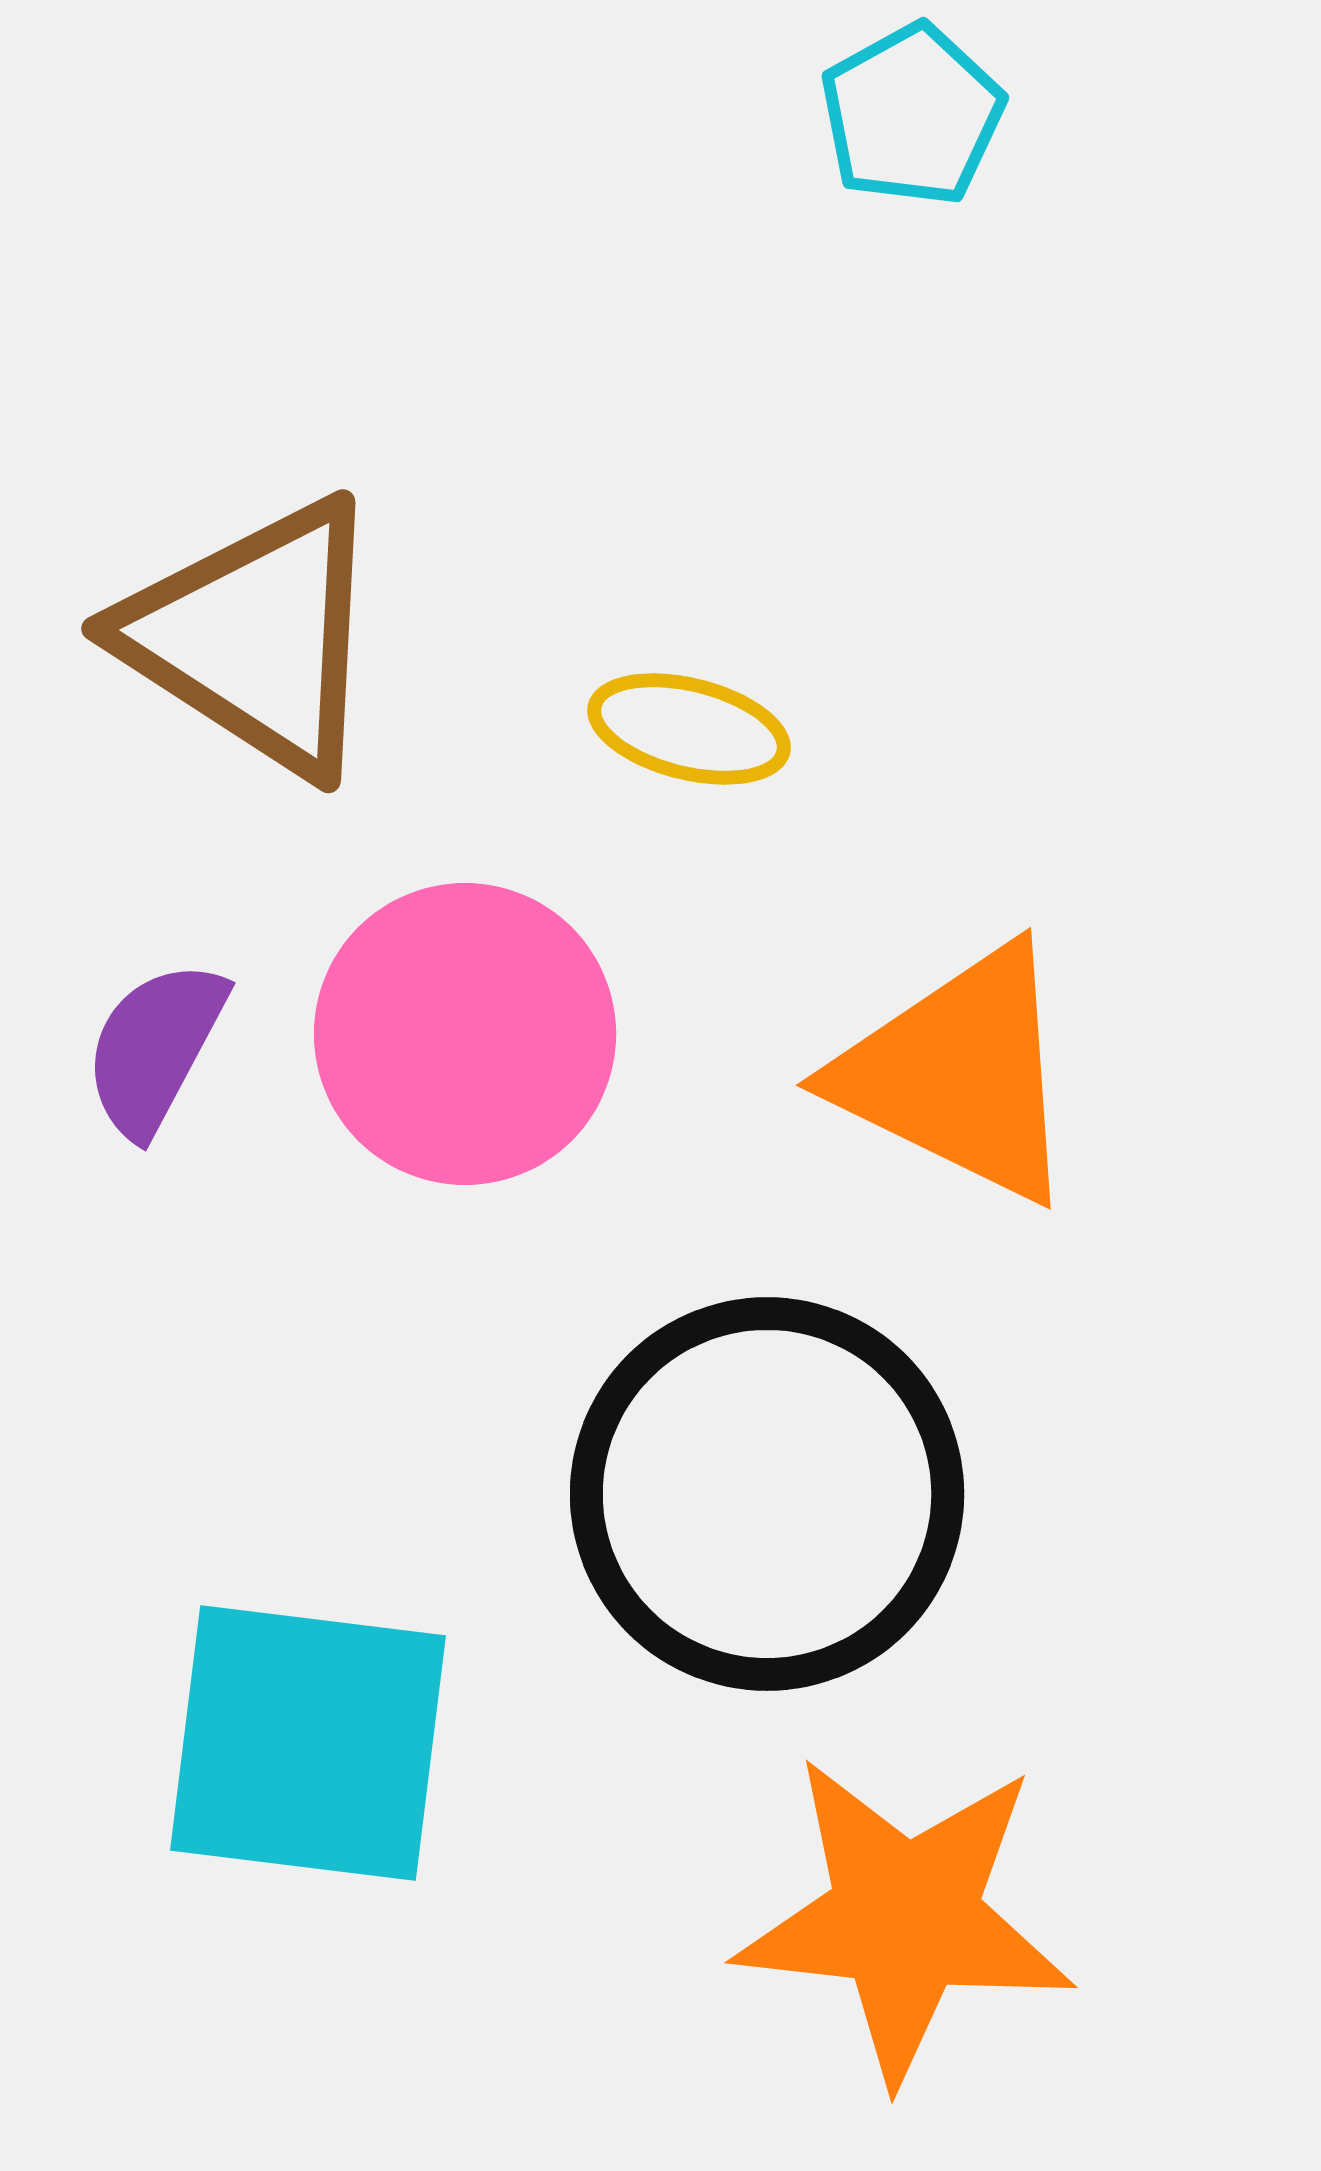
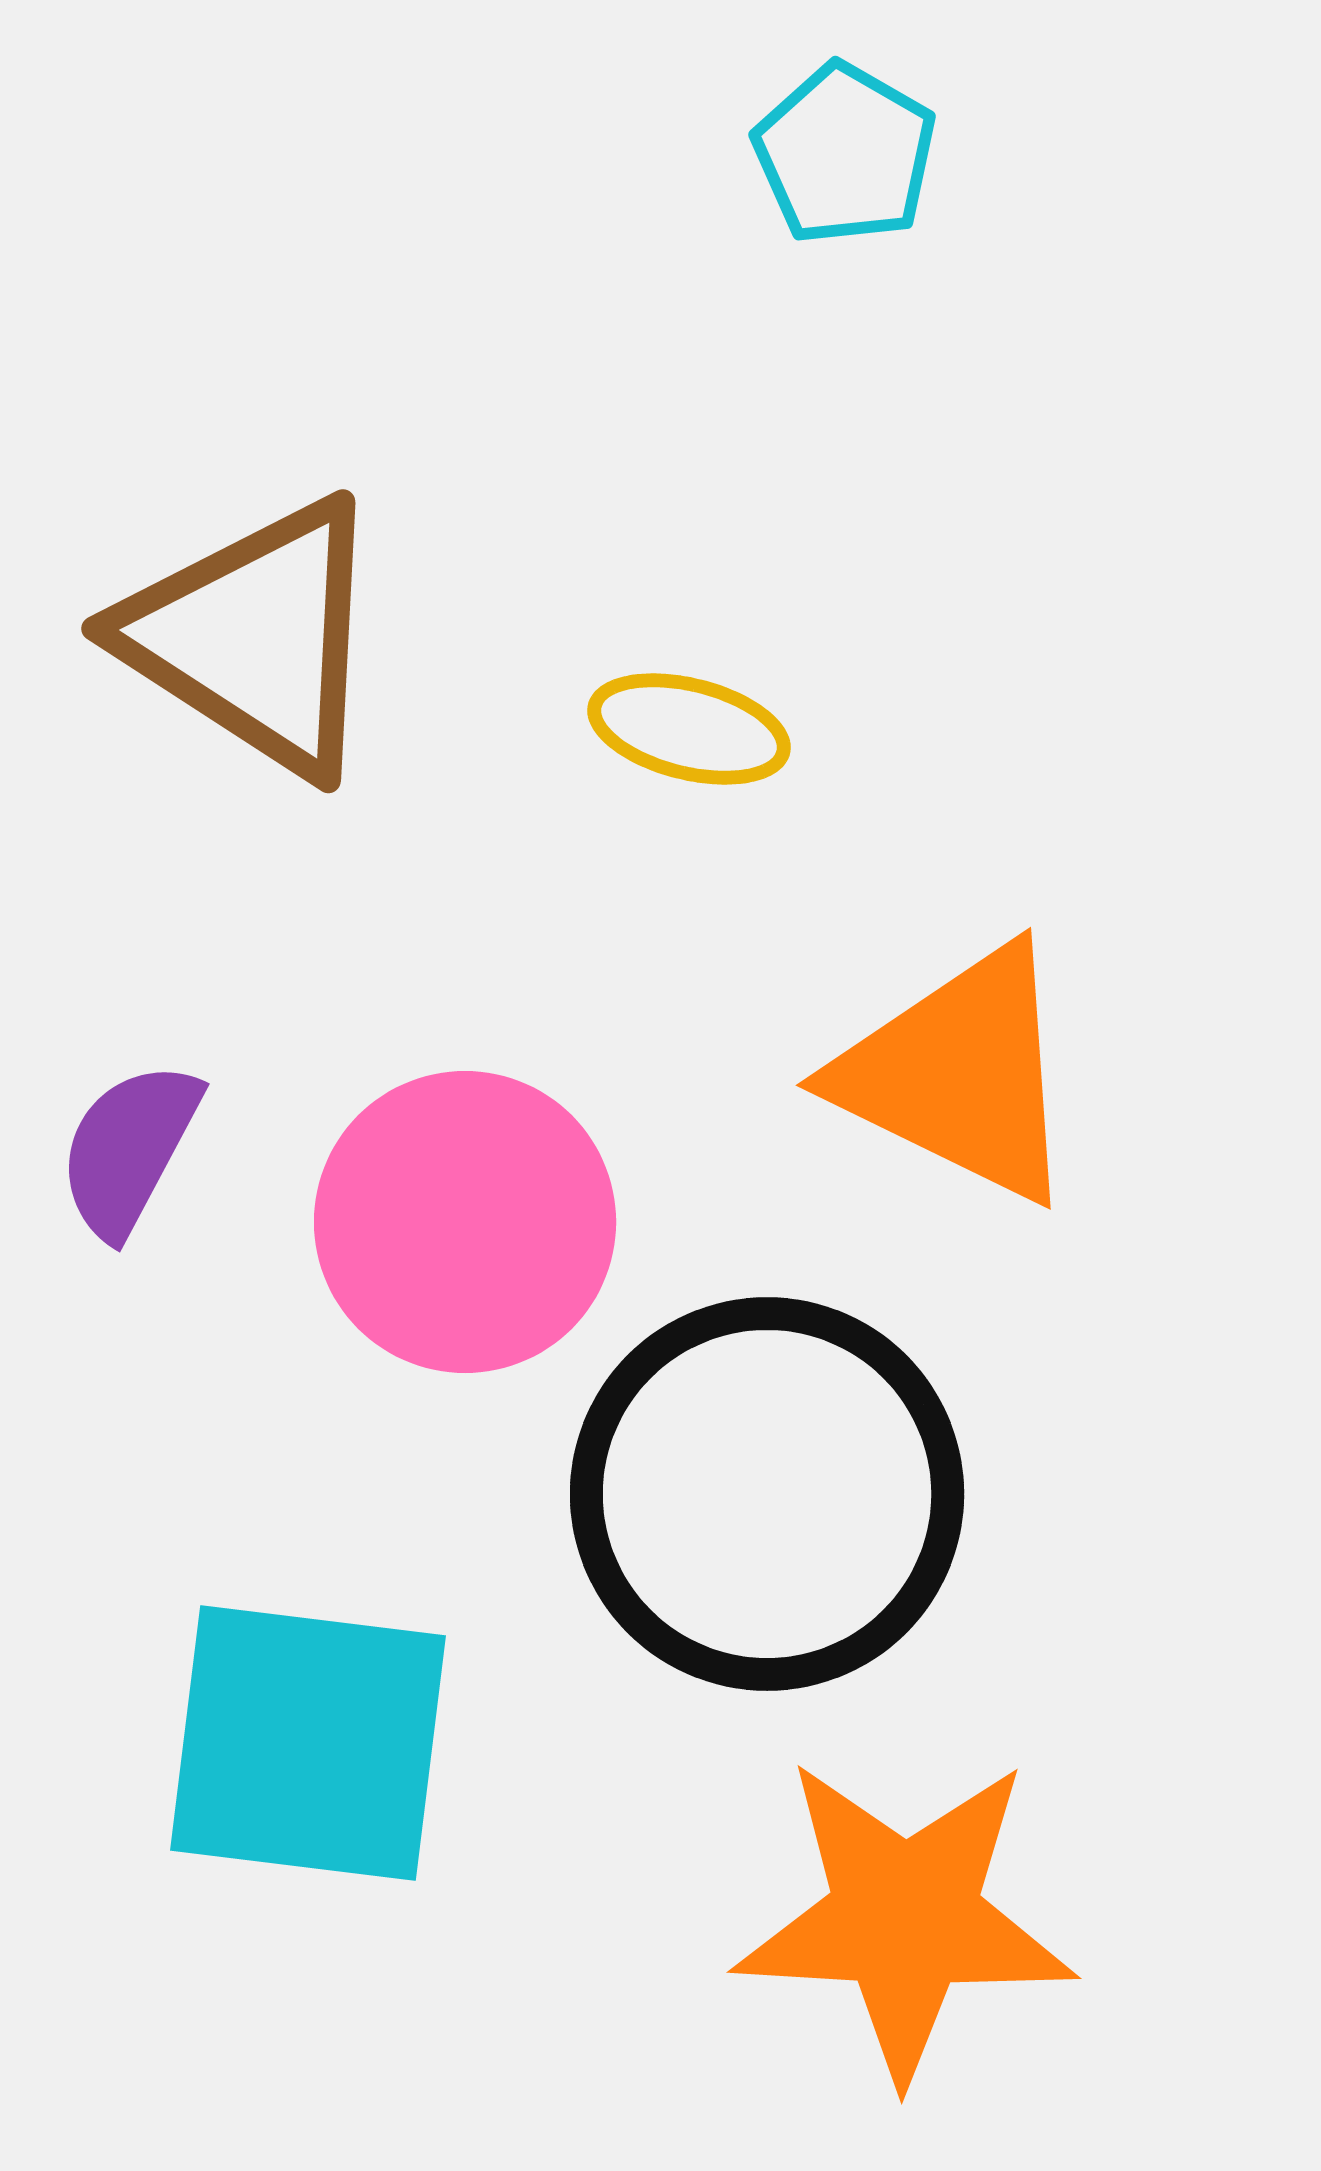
cyan pentagon: moved 67 px left, 39 px down; rotated 13 degrees counterclockwise
pink circle: moved 188 px down
purple semicircle: moved 26 px left, 101 px down
orange star: rotated 3 degrees counterclockwise
